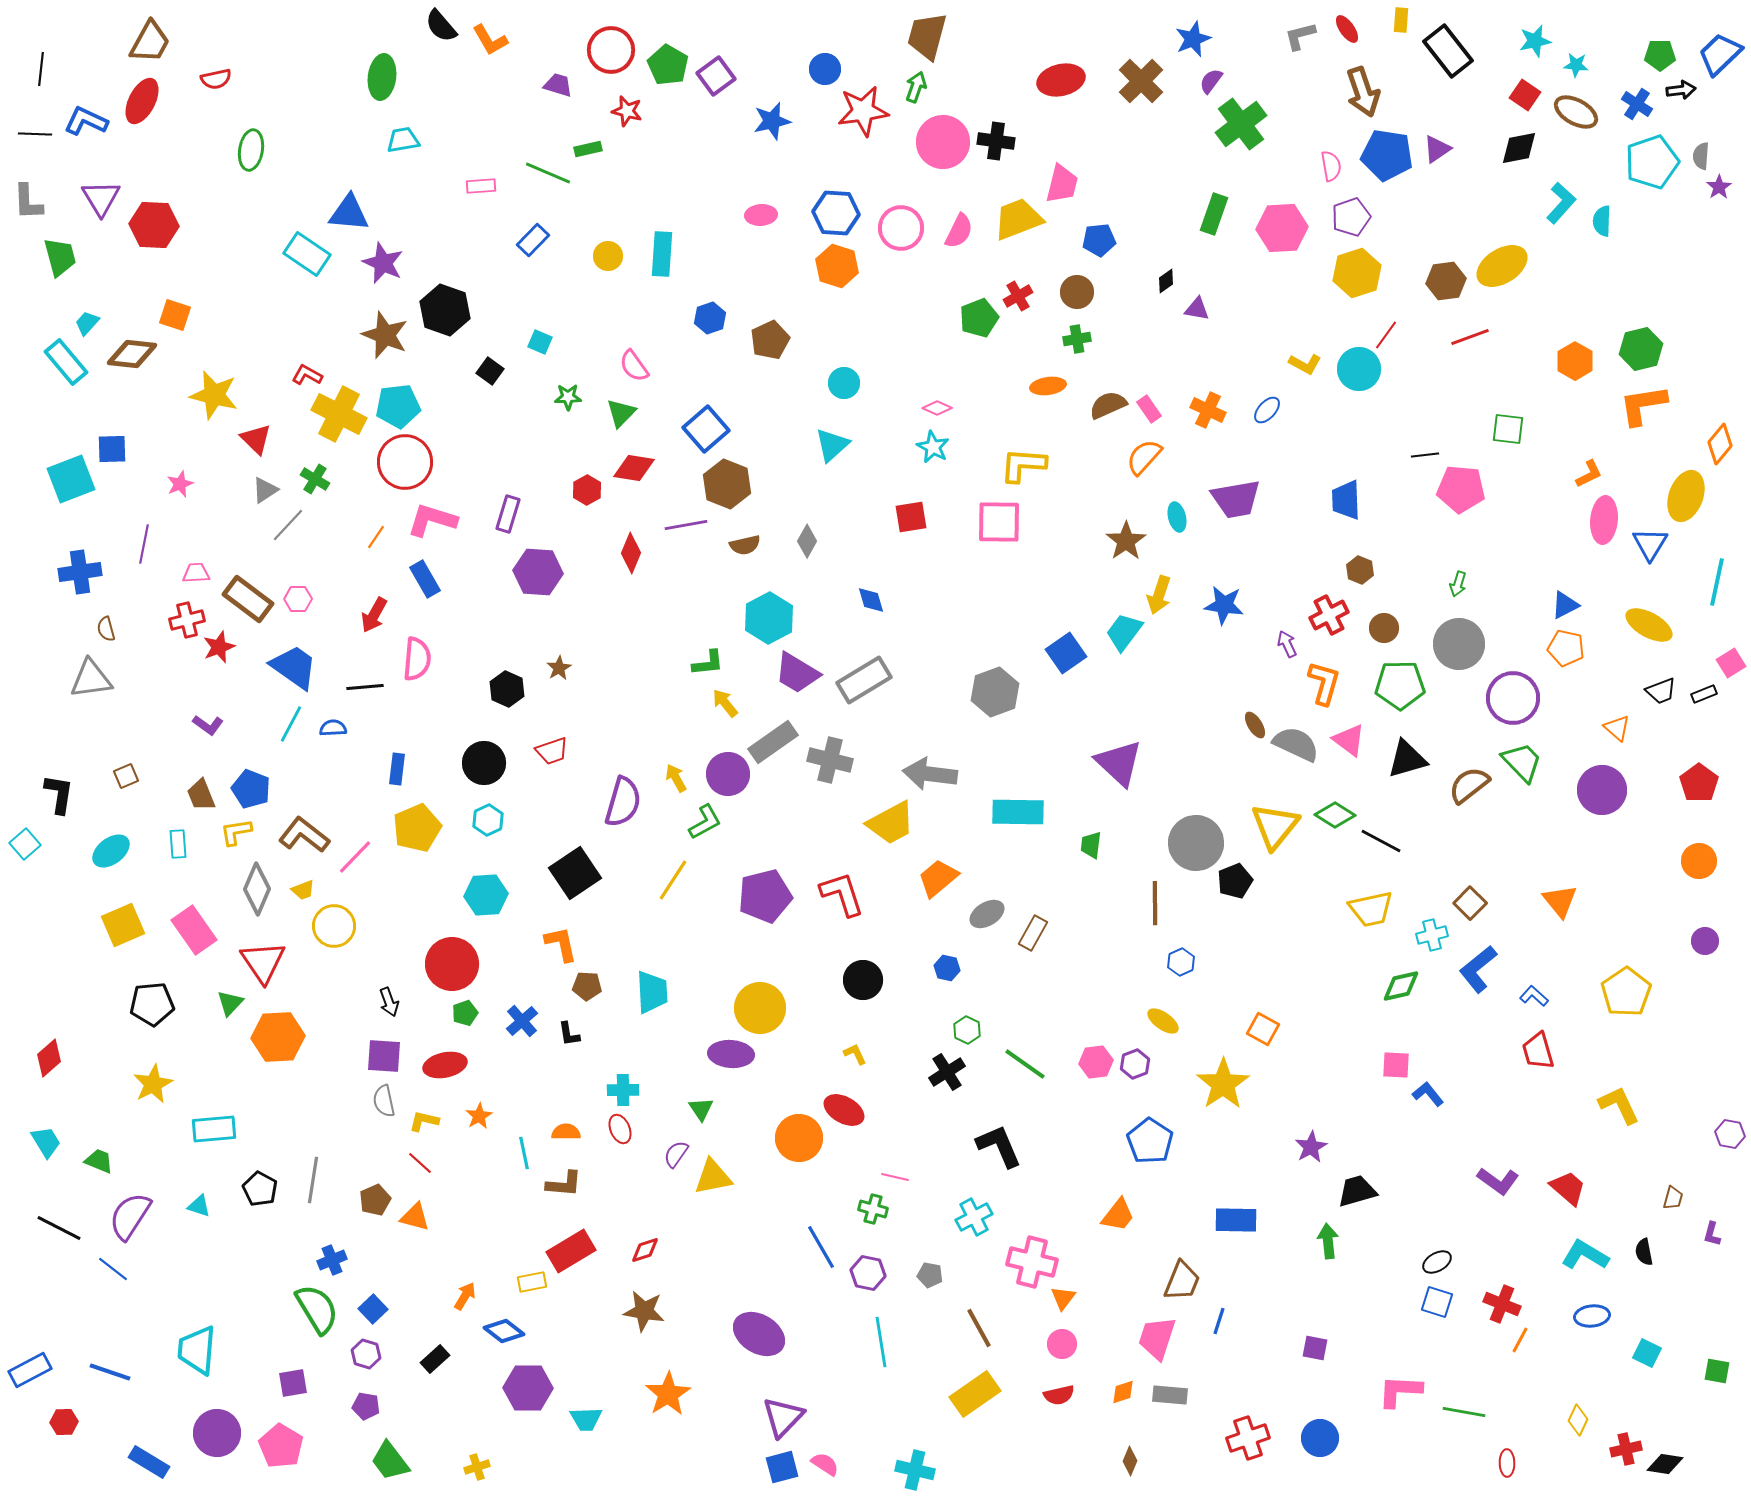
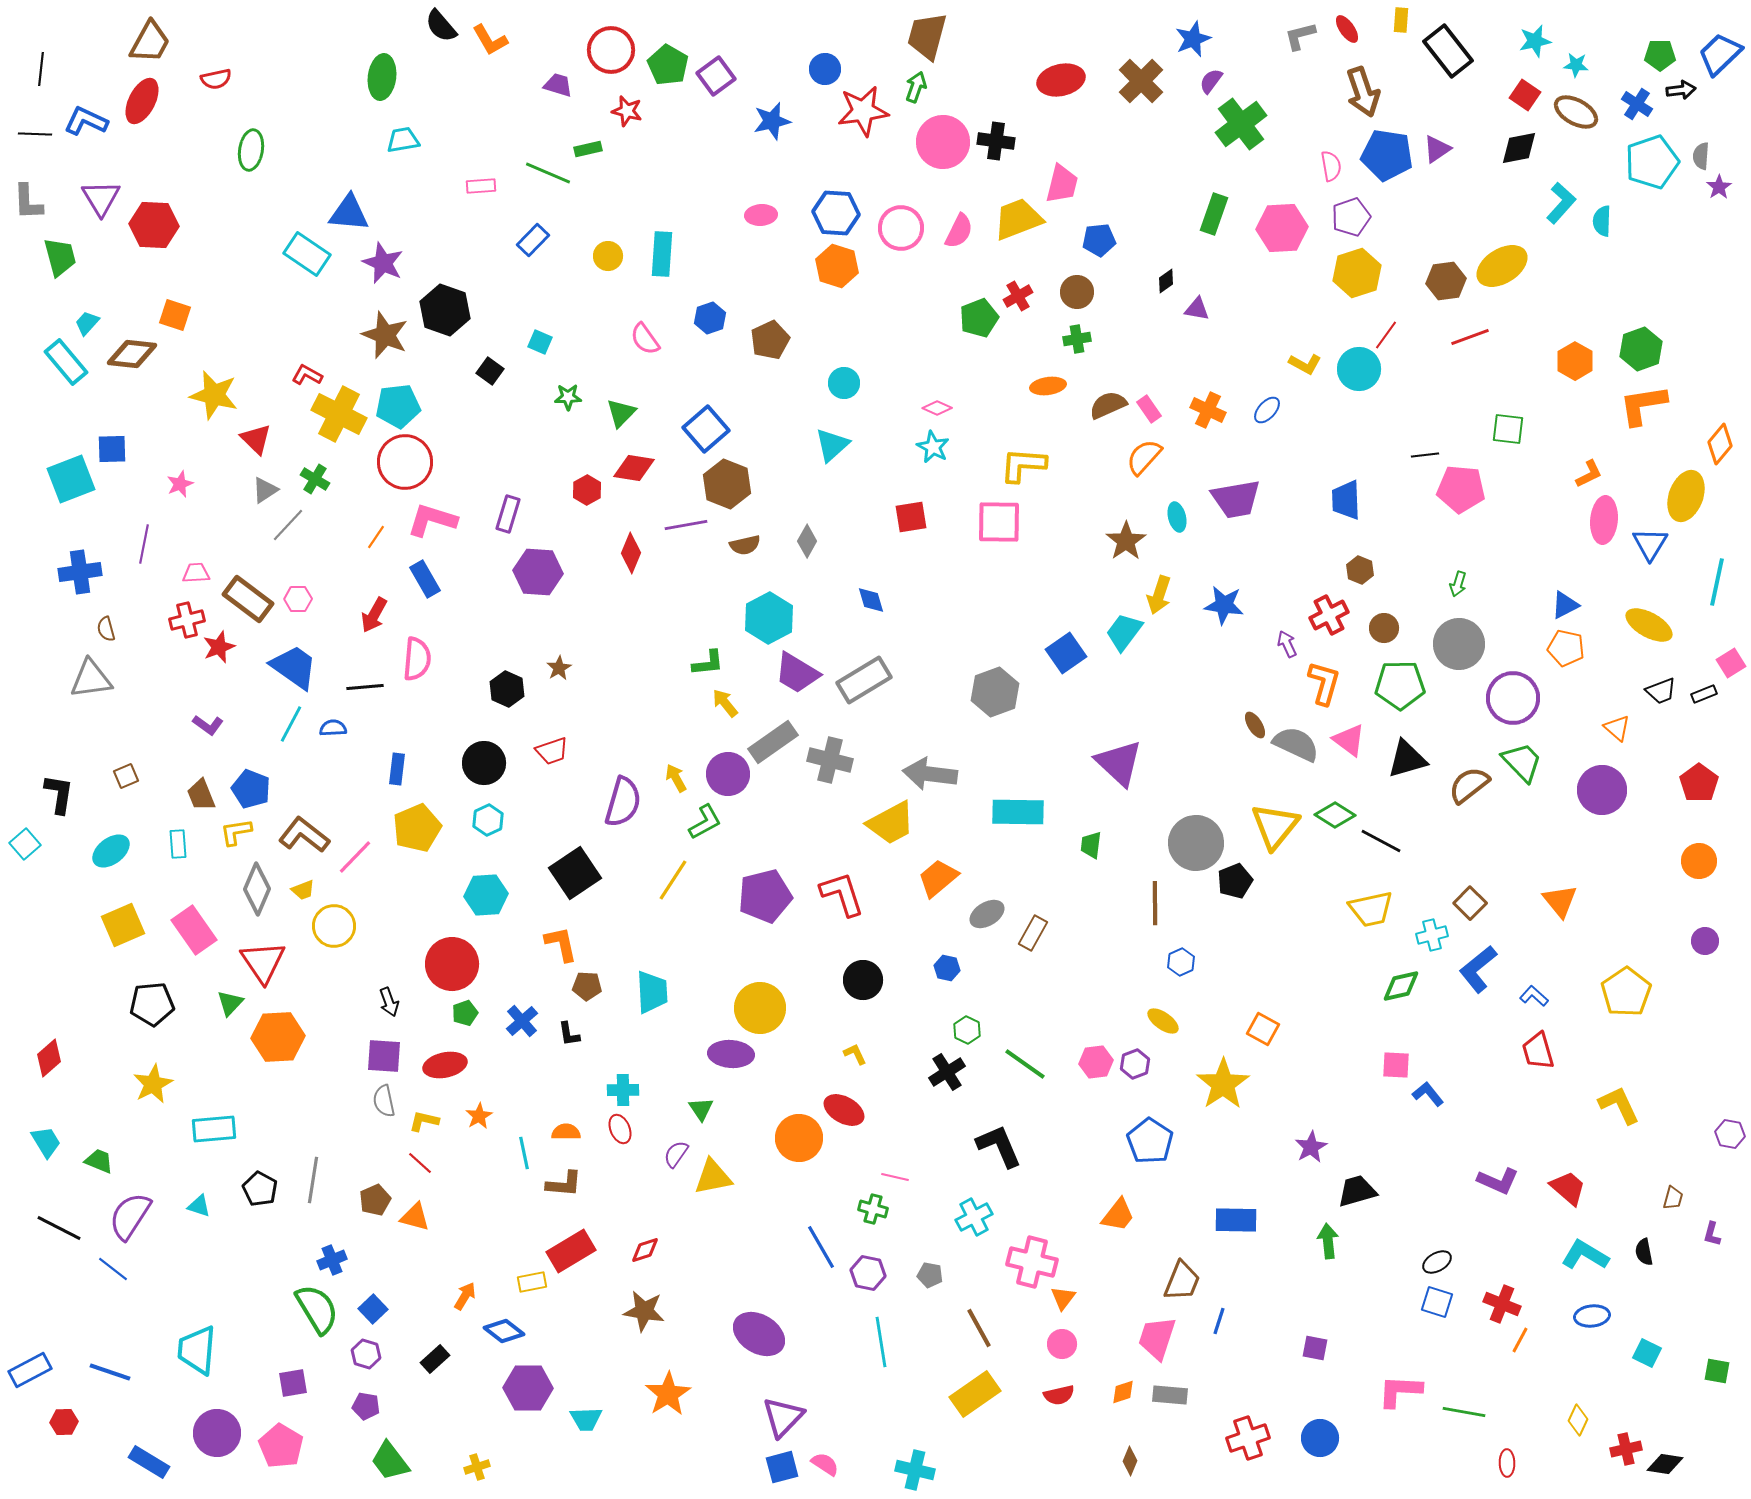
green hexagon at (1641, 349): rotated 6 degrees counterclockwise
pink semicircle at (634, 366): moved 11 px right, 27 px up
purple L-shape at (1498, 1181): rotated 12 degrees counterclockwise
